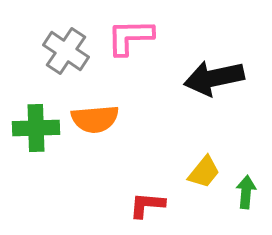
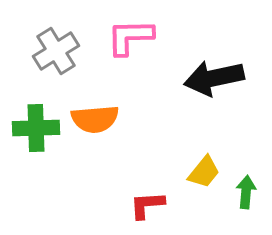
gray cross: moved 10 px left; rotated 24 degrees clockwise
red L-shape: rotated 9 degrees counterclockwise
